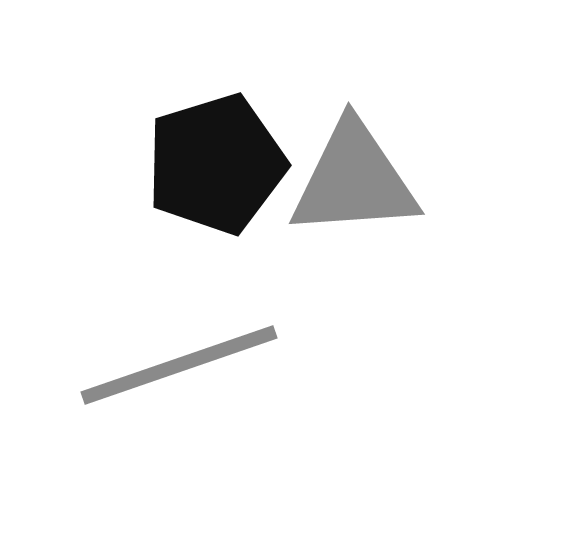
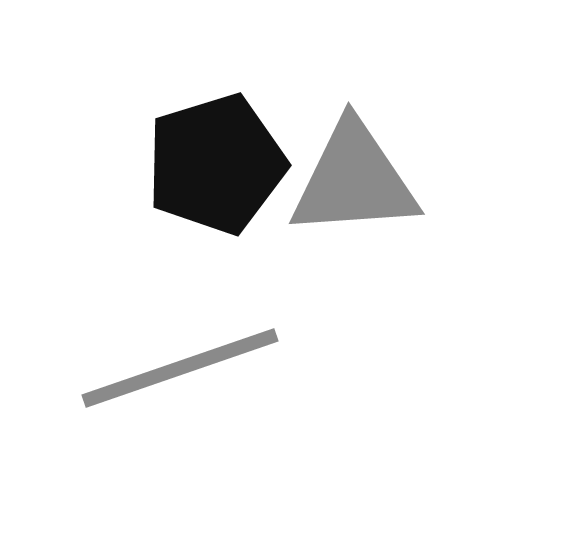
gray line: moved 1 px right, 3 px down
